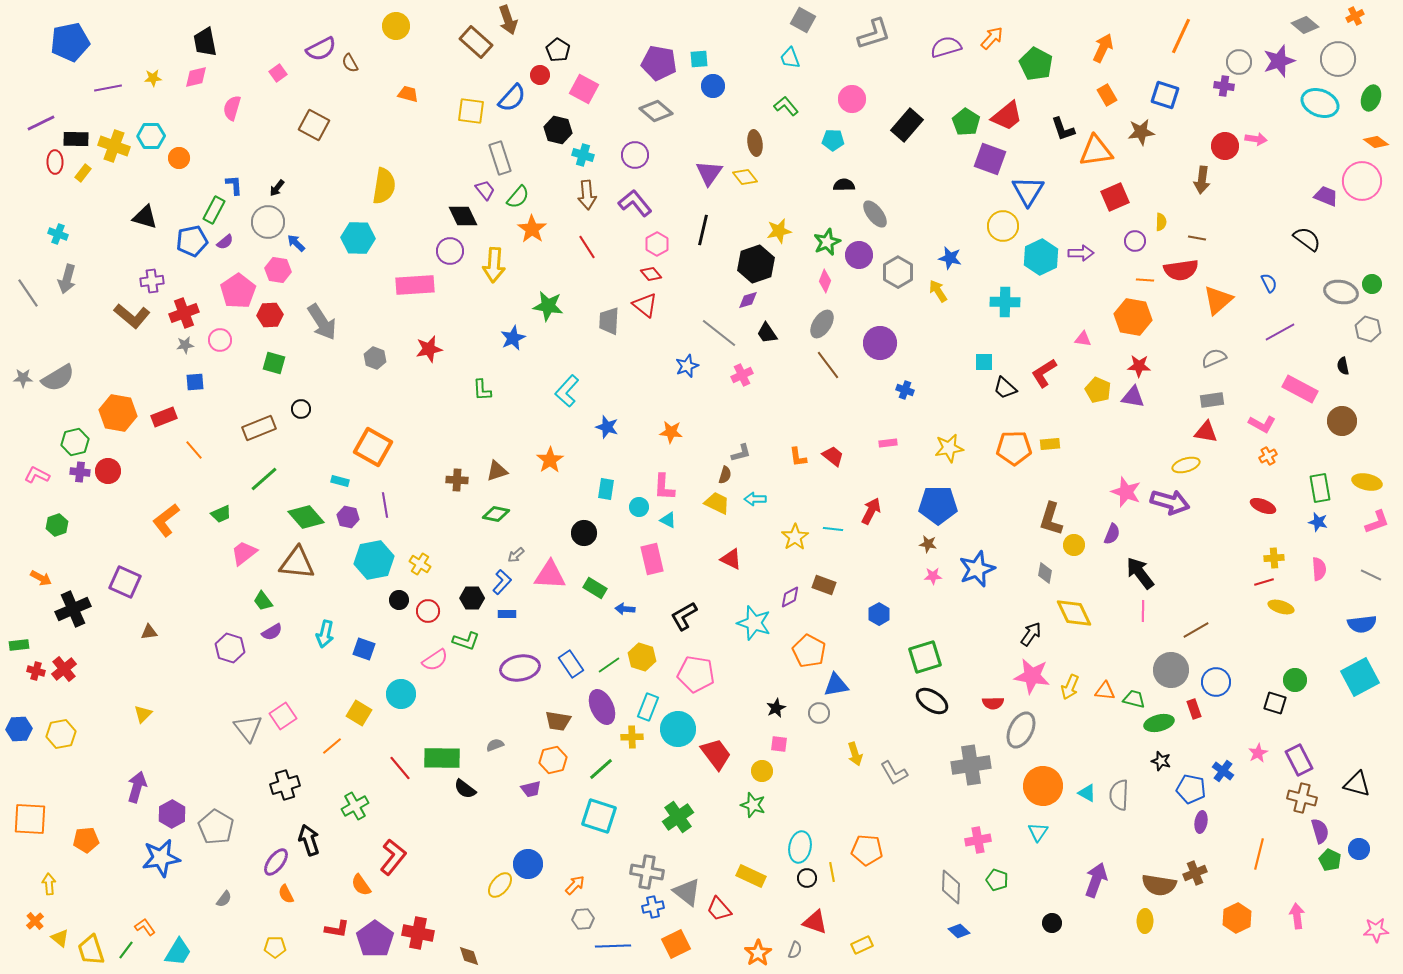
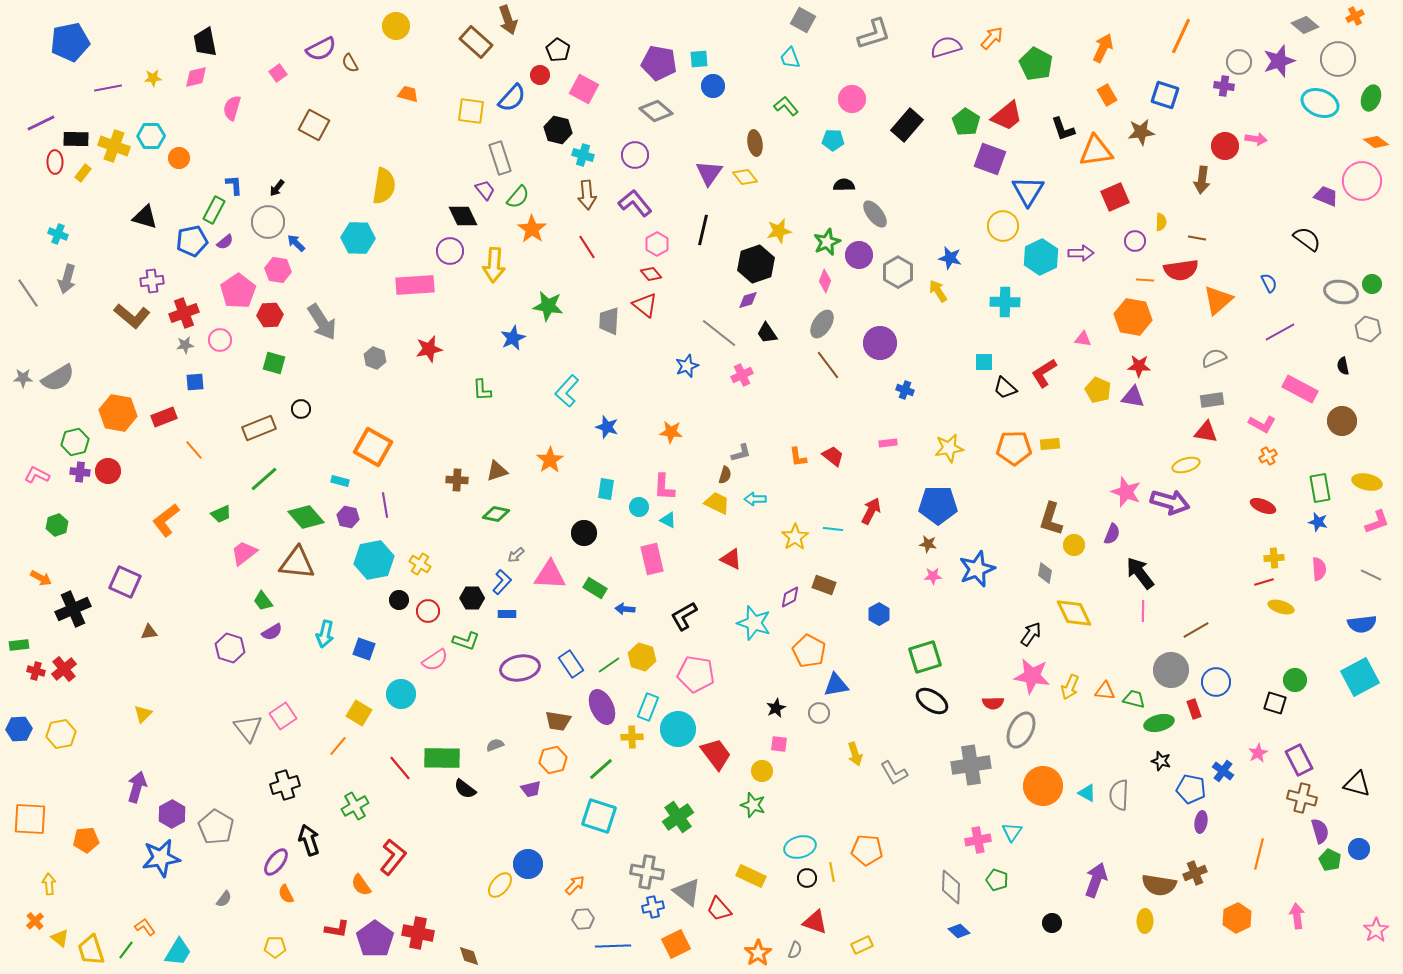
orange line at (332, 746): moved 6 px right; rotated 10 degrees counterclockwise
cyan triangle at (1038, 832): moved 26 px left
cyan ellipse at (800, 847): rotated 64 degrees clockwise
pink star at (1376, 930): rotated 30 degrees counterclockwise
